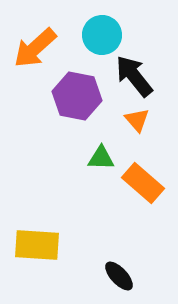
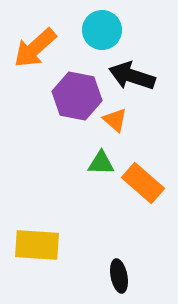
cyan circle: moved 5 px up
black arrow: moved 2 px left; rotated 33 degrees counterclockwise
orange triangle: moved 22 px left; rotated 8 degrees counterclockwise
green triangle: moved 5 px down
black ellipse: rotated 32 degrees clockwise
